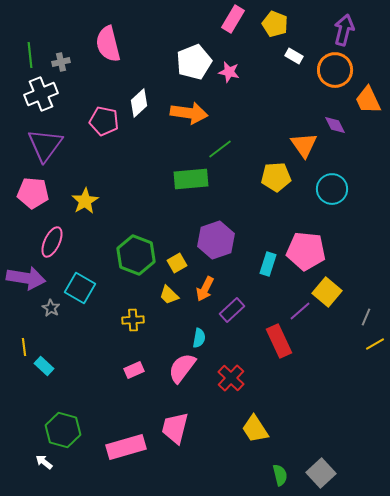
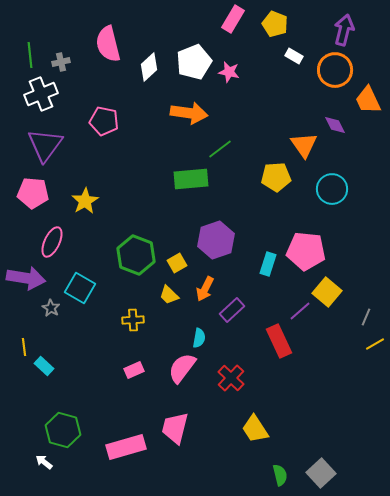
white diamond at (139, 103): moved 10 px right, 36 px up
